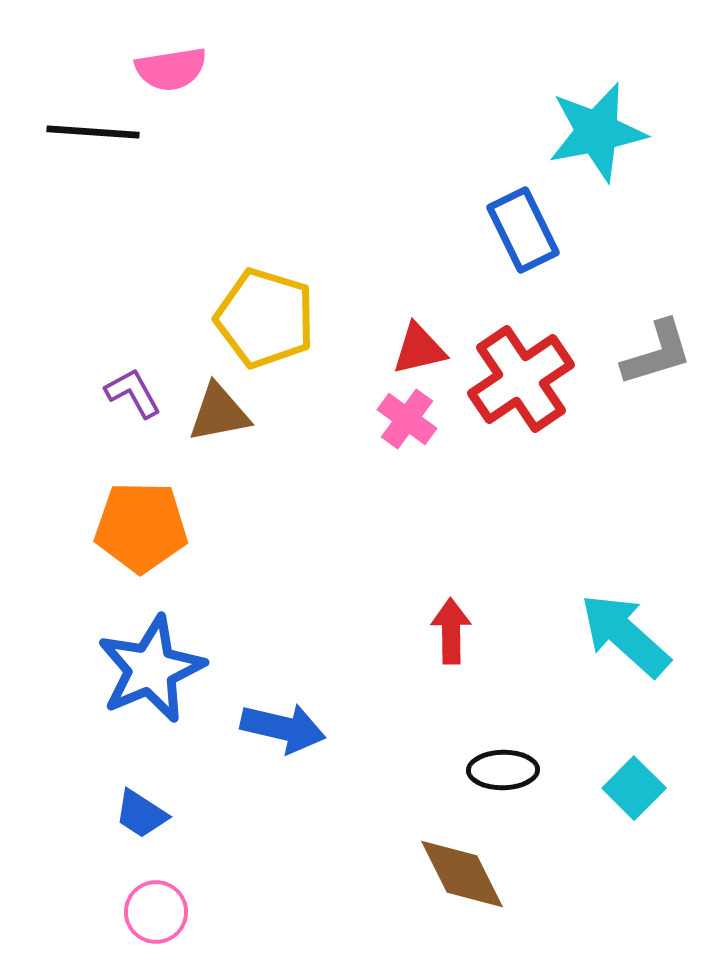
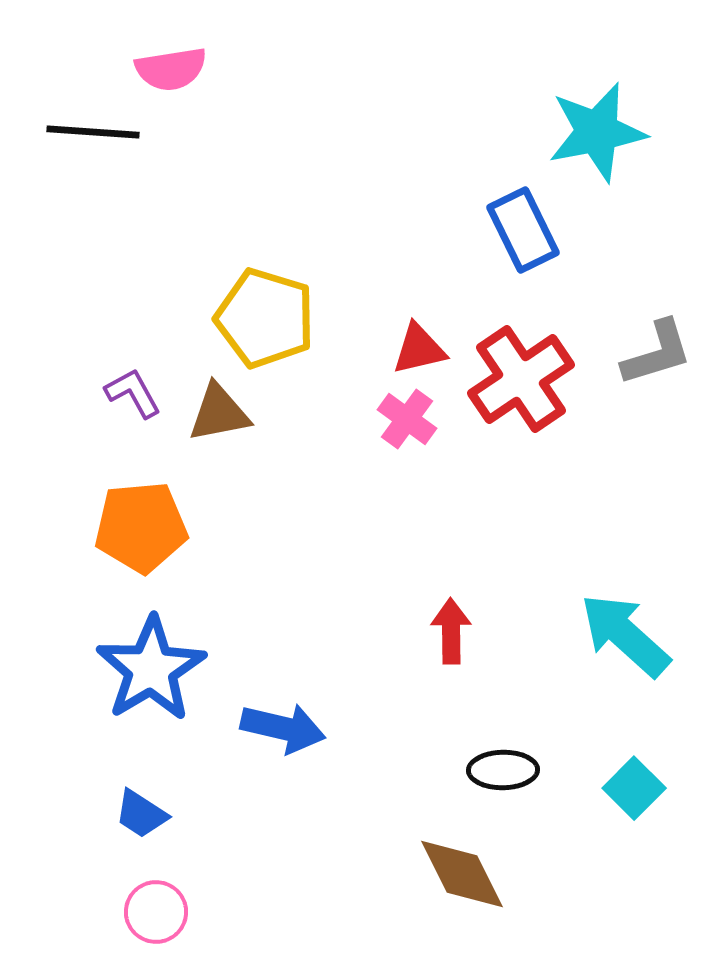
orange pentagon: rotated 6 degrees counterclockwise
blue star: rotated 8 degrees counterclockwise
